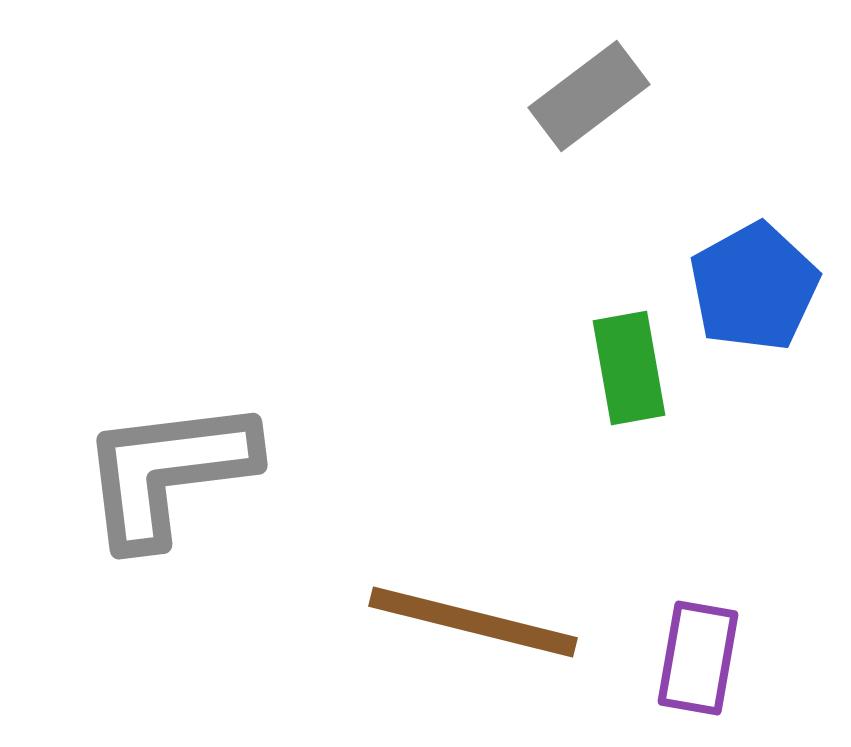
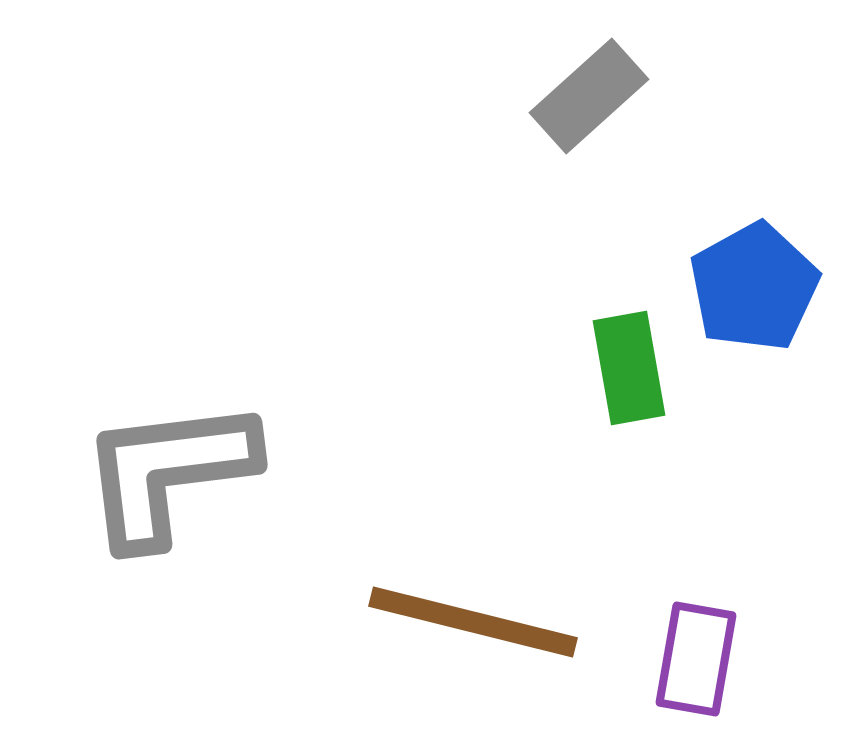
gray rectangle: rotated 5 degrees counterclockwise
purple rectangle: moved 2 px left, 1 px down
